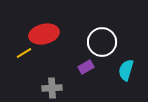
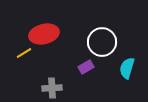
cyan semicircle: moved 1 px right, 2 px up
